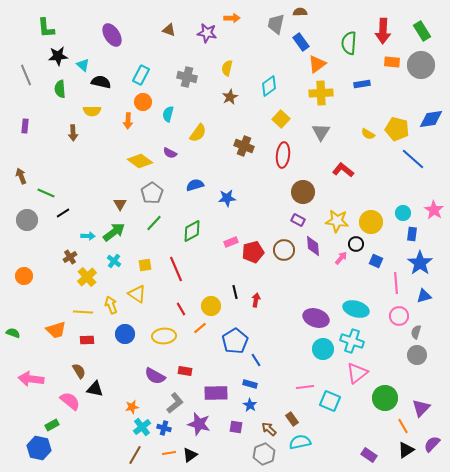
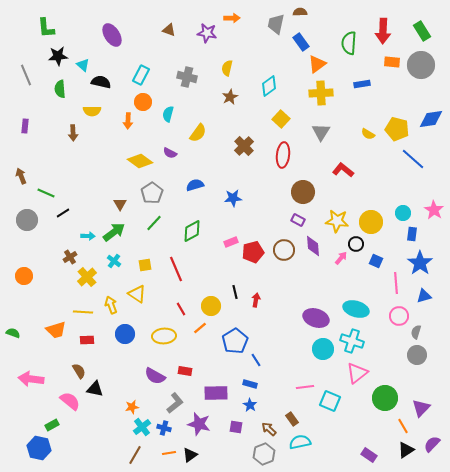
brown cross at (244, 146): rotated 24 degrees clockwise
blue star at (227, 198): moved 6 px right
